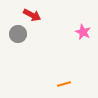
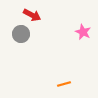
gray circle: moved 3 px right
